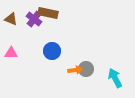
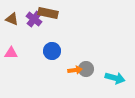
brown triangle: moved 1 px right
cyan arrow: rotated 132 degrees clockwise
